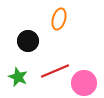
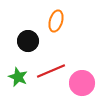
orange ellipse: moved 3 px left, 2 px down
red line: moved 4 px left
pink circle: moved 2 px left
